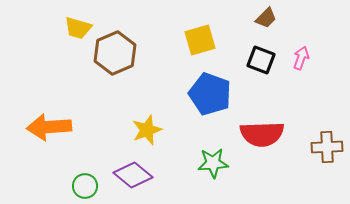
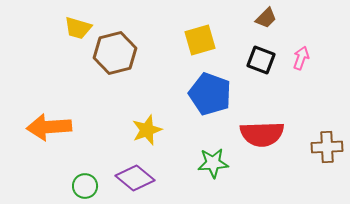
brown hexagon: rotated 9 degrees clockwise
purple diamond: moved 2 px right, 3 px down
